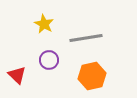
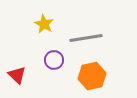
purple circle: moved 5 px right
